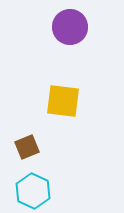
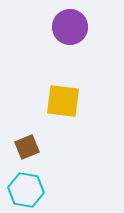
cyan hexagon: moved 7 px left, 1 px up; rotated 16 degrees counterclockwise
